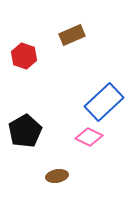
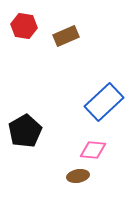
brown rectangle: moved 6 px left, 1 px down
red hexagon: moved 30 px up; rotated 10 degrees counterclockwise
pink diamond: moved 4 px right, 13 px down; rotated 20 degrees counterclockwise
brown ellipse: moved 21 px right
